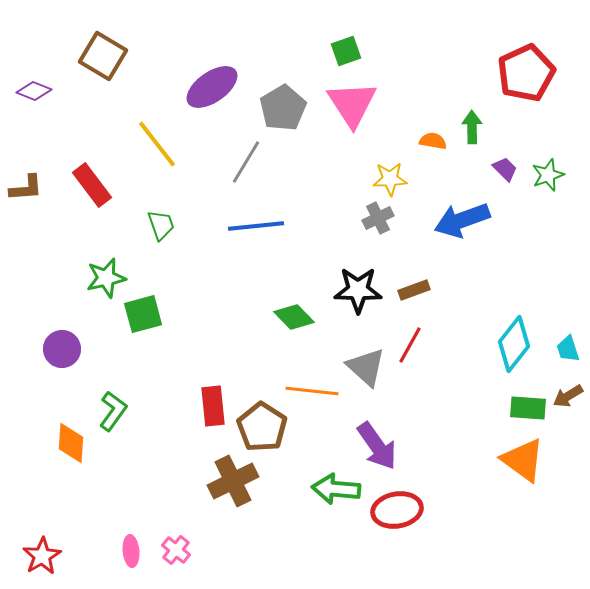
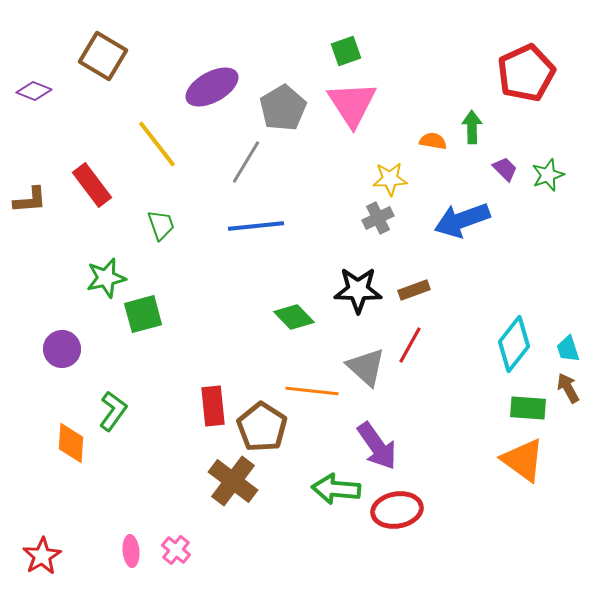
purple ellipse at (212, 87): rotated 6 degrees clockwise
brown L-shape at (26, 188): moved 4 px right, 12 px down
brown arrow at (568, 396): moved 8 px up; rotated 92 degrees clockwise
brown cross at (233, 481): rotated 27 degrees counterclockwise
